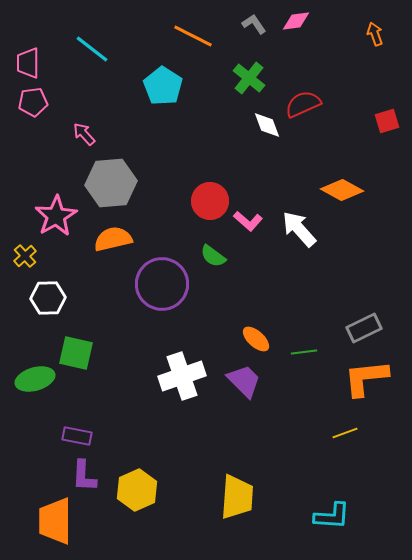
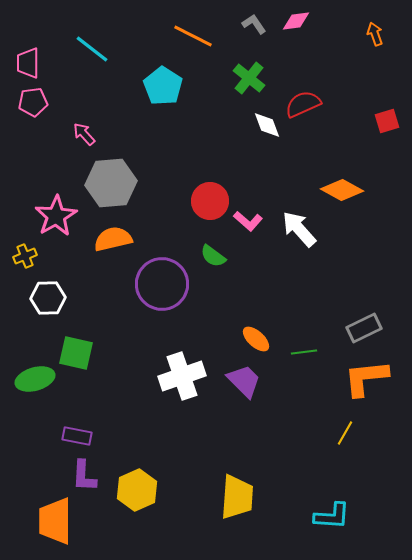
yellow cross: rotated 20 degrees clockwise
yellow line: rotated 40 degrees counterclockwise
